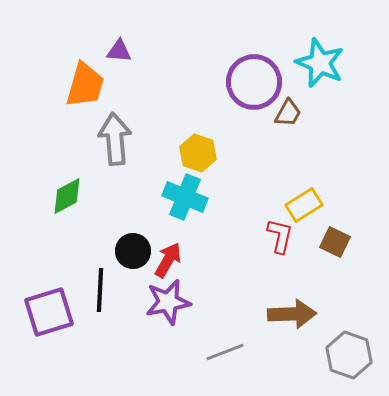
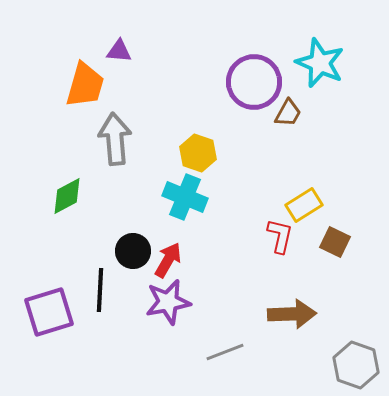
gray hexagon: moved 7 px right, 10 px down
